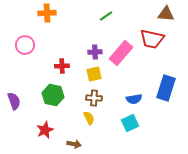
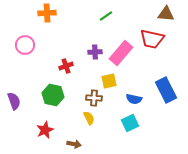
red cross: moved 4 px right; rotated 16 degrees counterclockwise
yellow square: moved 15 px right, 7 px down
blue rectangle: moved 2 px down; rotated 45 degrees counterclockwise
blue semicircle: rotated 21 degrees clockwise
